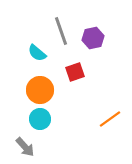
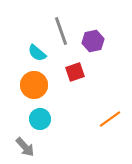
purple hexagon: moved 3 px down
orange circle: moved 6 px left, 5 px up
